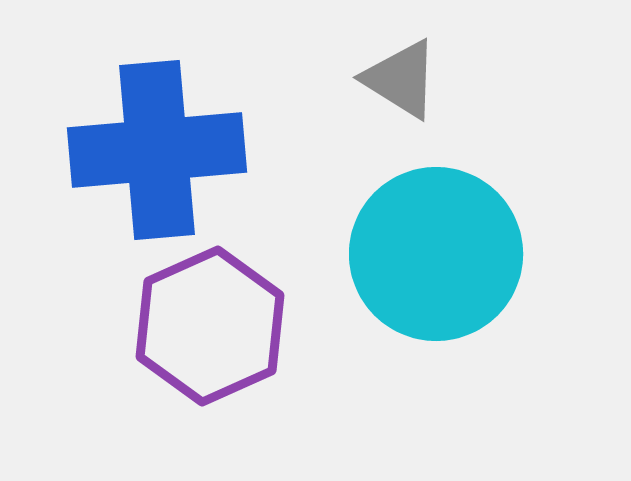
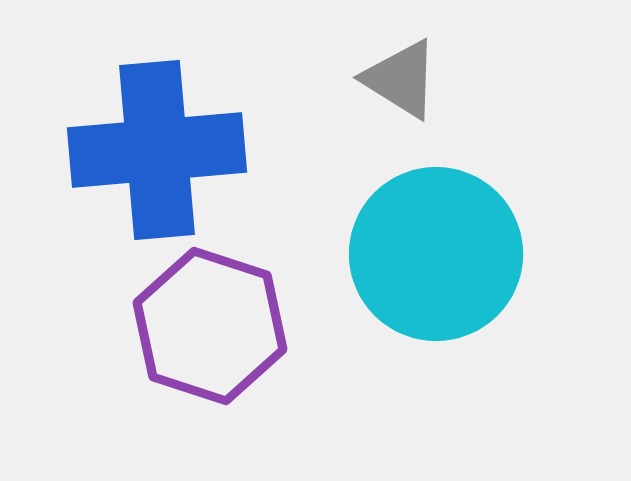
purple hexagon: rotated 18 degrees counterclockwise
